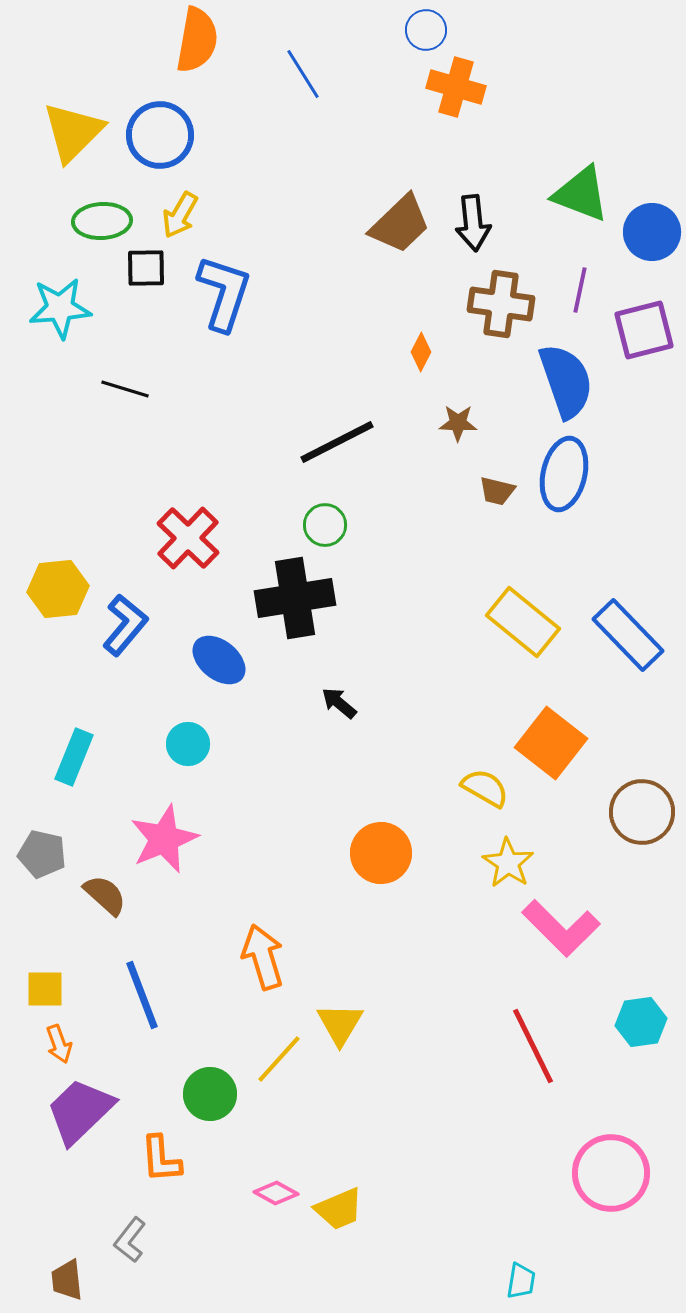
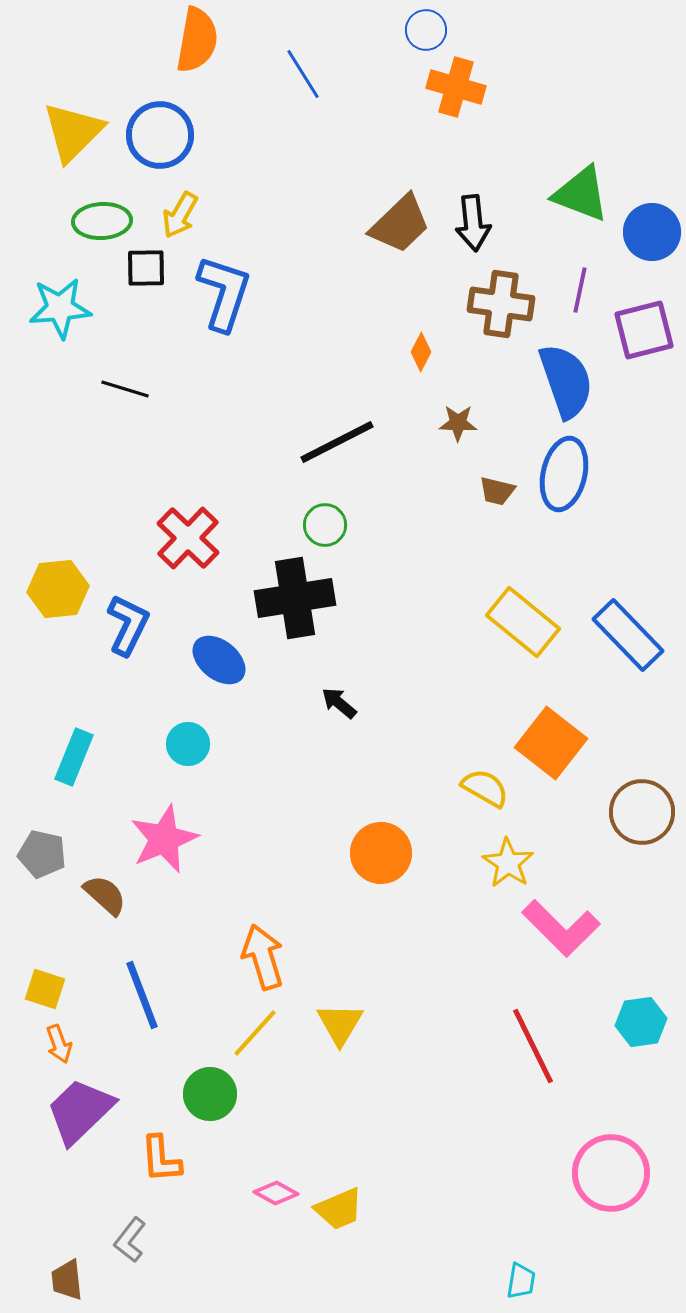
blue L-shape at (125, 625): moved 3 px right; rotated 14 degrees counterclockwise
yellow square at (45, 989): rotated 18 degrees clockwise
yellow line at (279, 1059): moved 24 px left, 26 px up
